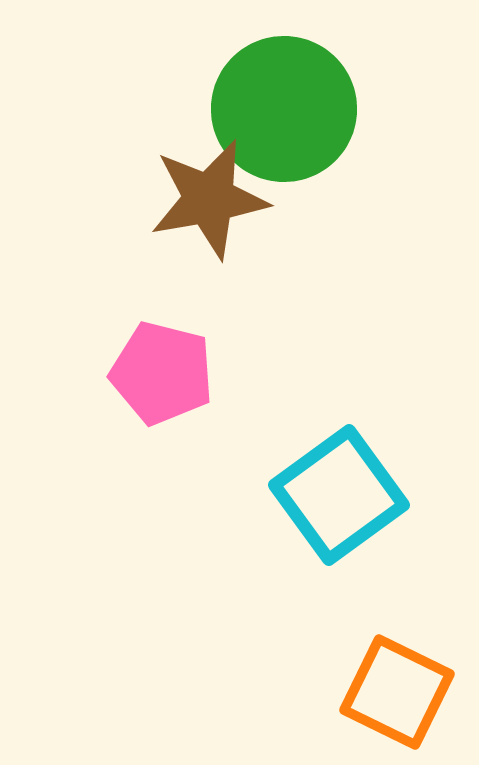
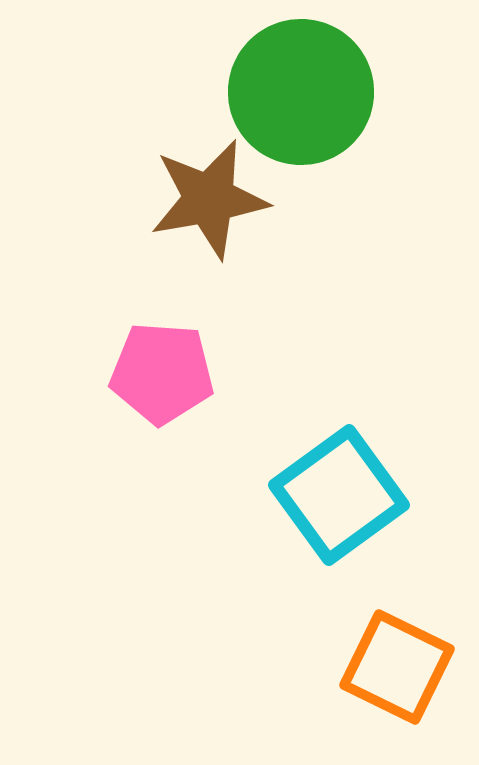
green circle: moved 17 px right, 17 px up
pink pentagon: rotated 10 degrees counterclockwise
orange square: moved 25 px up
